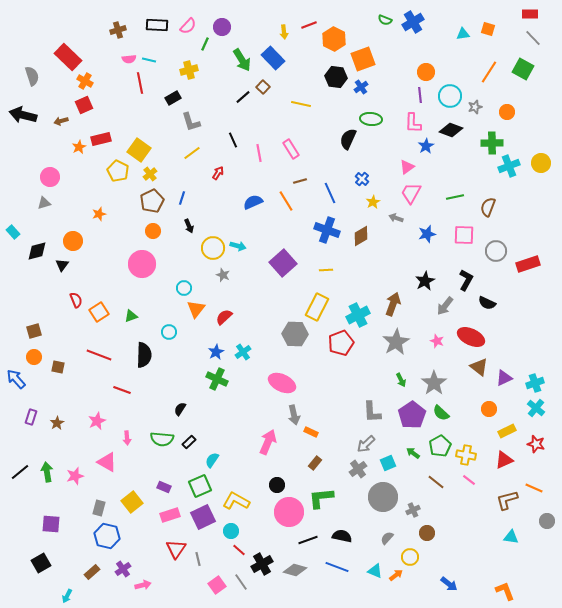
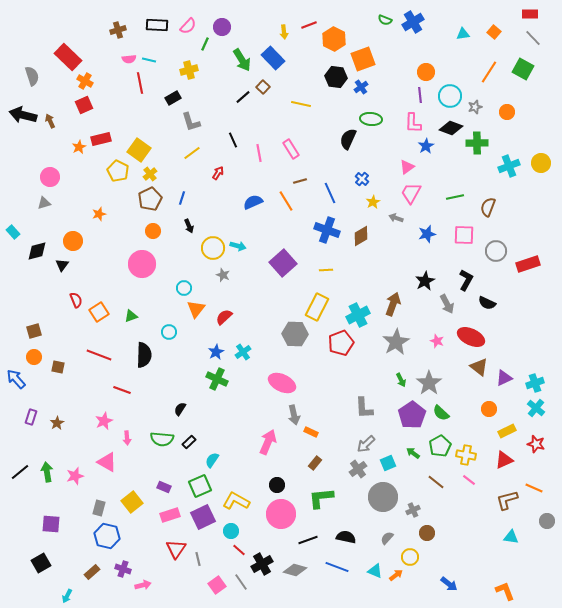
orange square at (488, 29): moved 6 px right, 3 px down; rotated 24 degrees clockwise
brown arrow at (61, 121): moved 11 px left; rotated 80 degrees clockwise
black diamond at (451, 130): moved 2 px up
green cross at (492, 143): moved 15 px left
brown pentagon at (152, 201): moved 2 px left, 2 px up
gray arrow at (445, 306): moved 2 px right, 2 px up; rotated 66 degrees counterclockwise
gray star at (434, 383): moved 5 px left
gray L-shape at (372, 412): moved 8 px left, 4 px up
pink star at (97, 421): moved 7 px right
pink circle at (289, 512): moved 8 px left, 2 px down
black semicircle at (342, 536): moved 4 px right, 1 px down
purple cross at (123, 569): rotated 35 degrees counterclockwise
